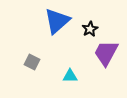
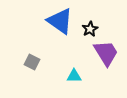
blue triangle: moved 3 px right; rotated 44 degrees counterclockwise
purple trapezoid: rotated 120 degrees clockwise
cyan triangle: moved 4 px right
